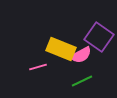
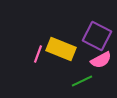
purple square: moved 2 px left, 1 px up; rotated 8 degrees counterclockwise
pink semicircle: moved 20 px right, 5 px down
pink line: moved 13 px up; rotated 54 degrees counterclockwise
